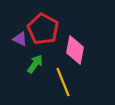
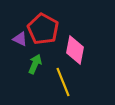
green arrow: rotated 12 degrees counterclockwise
